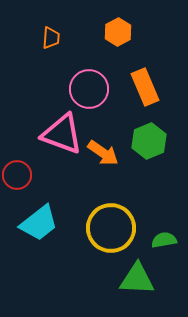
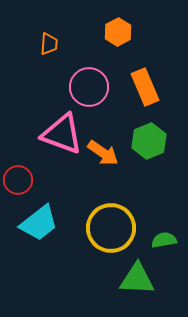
orange trapezoid: moved 2 px left, 6 px down
pink circle: moved 2 px up
red circle: moved 1 px right, 5 px down
